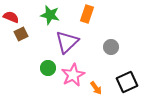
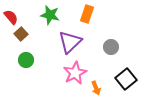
red semicircle: rotated 28 degrees clockwise
brown square: rotated 16 degrees counterclockwise
purple triangle: moved 3 px right
green circle: moved 22 px left, 8 px up
pink star: moved 2 px right, 2 px up
black square: moved 1 px left, 3 px up; rotated 15 degrees counterclockwise
orange arrow: rotated 16 degrees clockwise
